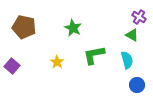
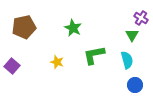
purple cross: moved 2 px right, 1 px down
brown pentagon: rotated 25 degrees counterclockwise
green triangle: rotated 32 degrees clockwise
yellow star: rotated 16 degrees counterclockwise
blue circle: moved 2 px left
